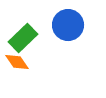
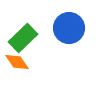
blue circle: moved 1 px right, 3 px down
